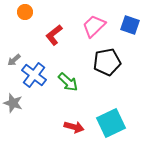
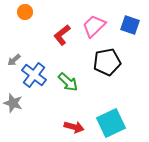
red L-shape: moved 8 px right
